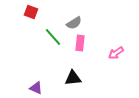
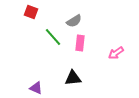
gray semicircle: moved 2 px up
